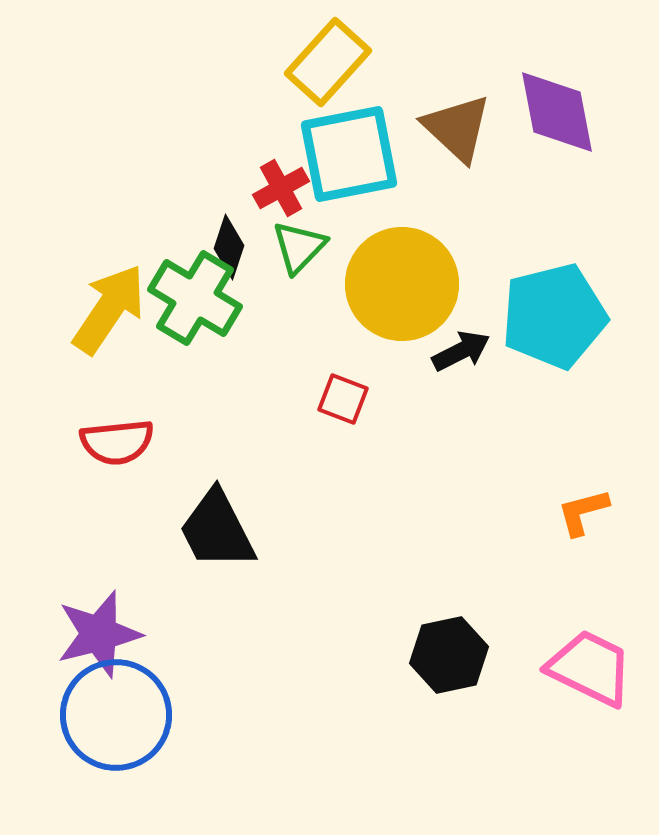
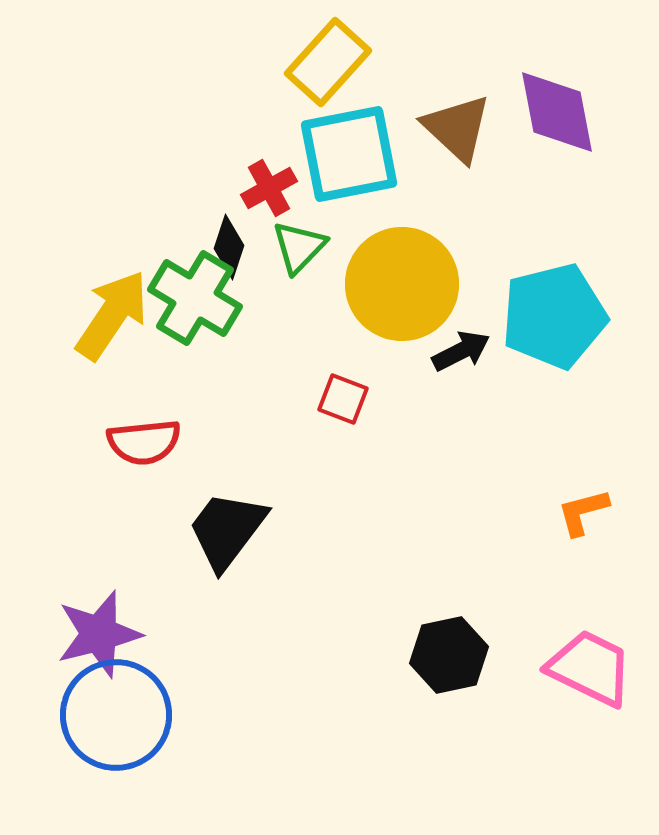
red cross: moved 12 px left
yellow arrow: moved 3 px right, 6 px down
red semicircle: moved 27 px right
black trapezoid: moved 10 px right; rotated 64 degrees clockwise
